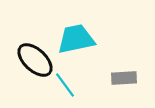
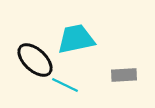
gray rectangle: moved 3 px up
cyan line: rotated 28 degrees counterclockwise
